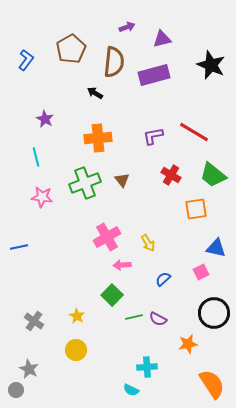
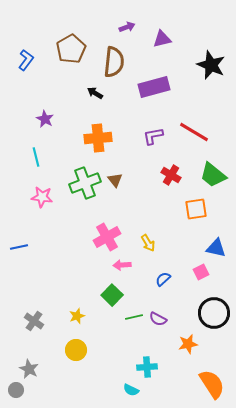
purple rectangle: moved 12 px down
brown triangle: moved 7 px left
yellow star: rotated 21 degrees clockwise
